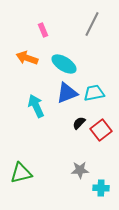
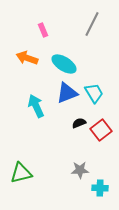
cyan trapezoid: rotated 70 degrees clockwise
black semicircle: rotated 24 degrees clockwise
cyan cross: moved 1 px left
